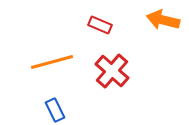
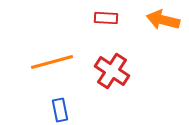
red rectangle: moved 6 px right, 7 px up; rotated 20 degrees counterclockwise
red cross: rotated 8 degrees counterclockwise
blue rectangle: moved 5 px right; rotated 15 degrees clockwise
